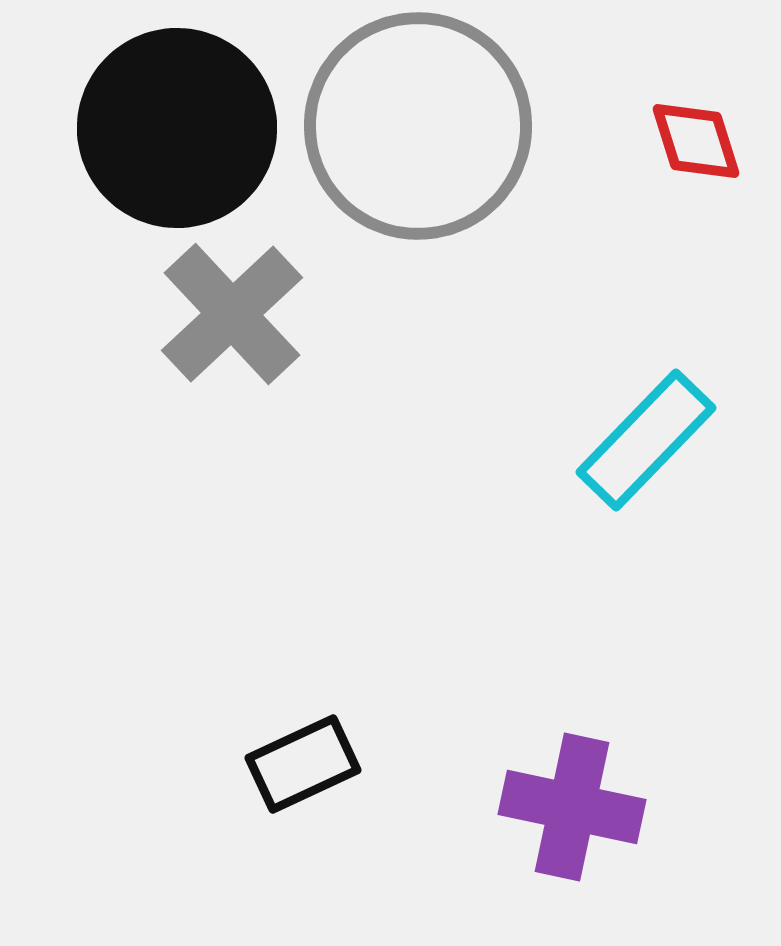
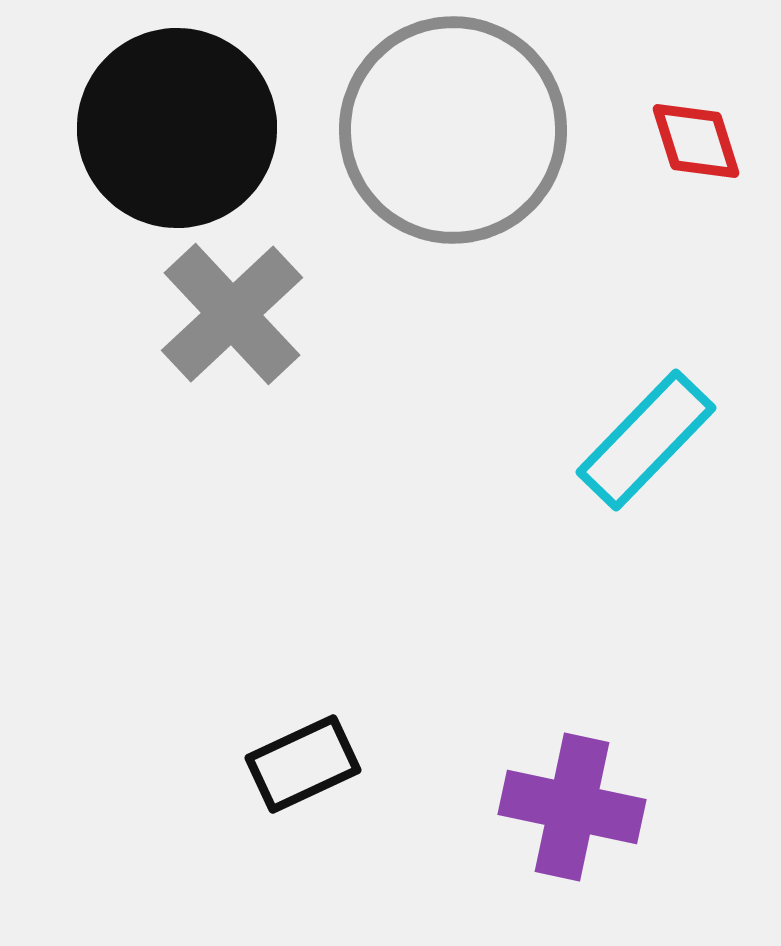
gray circle: moved 35 px right, 4 px down
